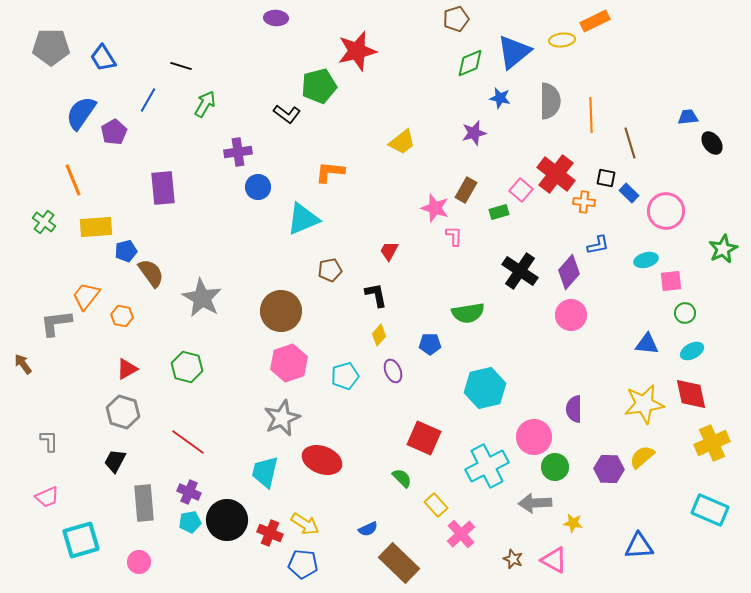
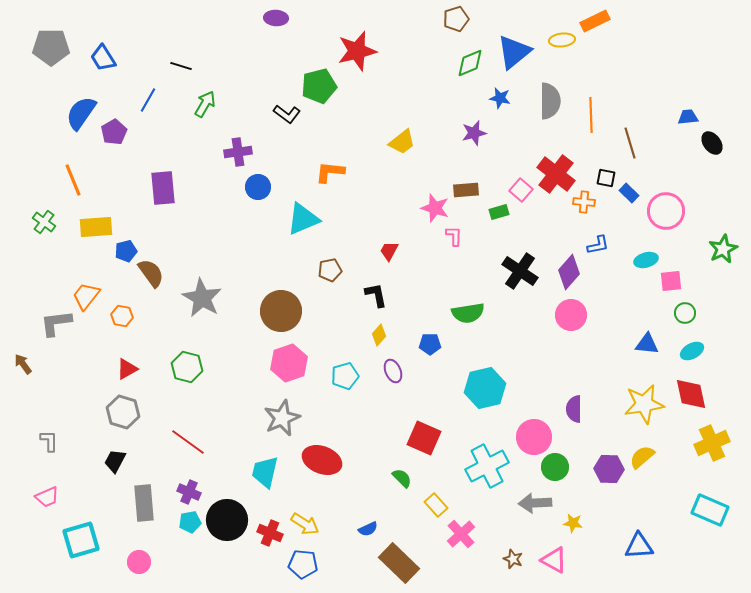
brown rectangle at (466, 190): rotated 55 degrees clockwise
